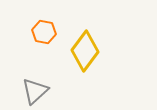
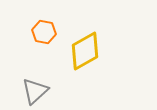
yellow diamond: rotated 24 degrees clockwise
